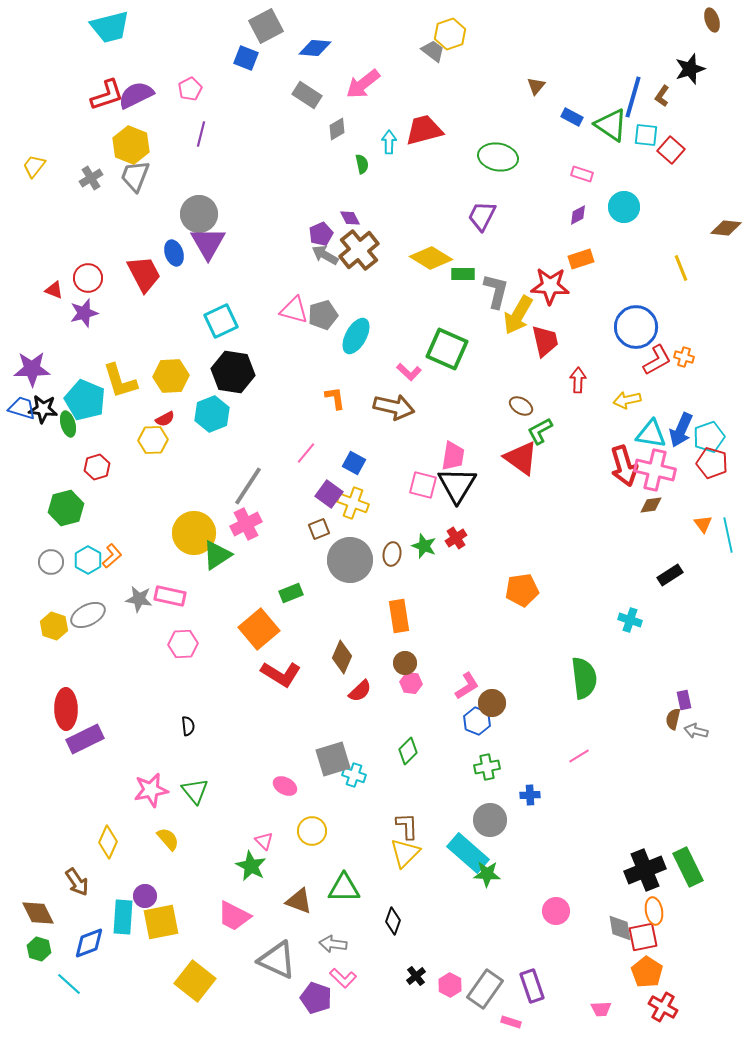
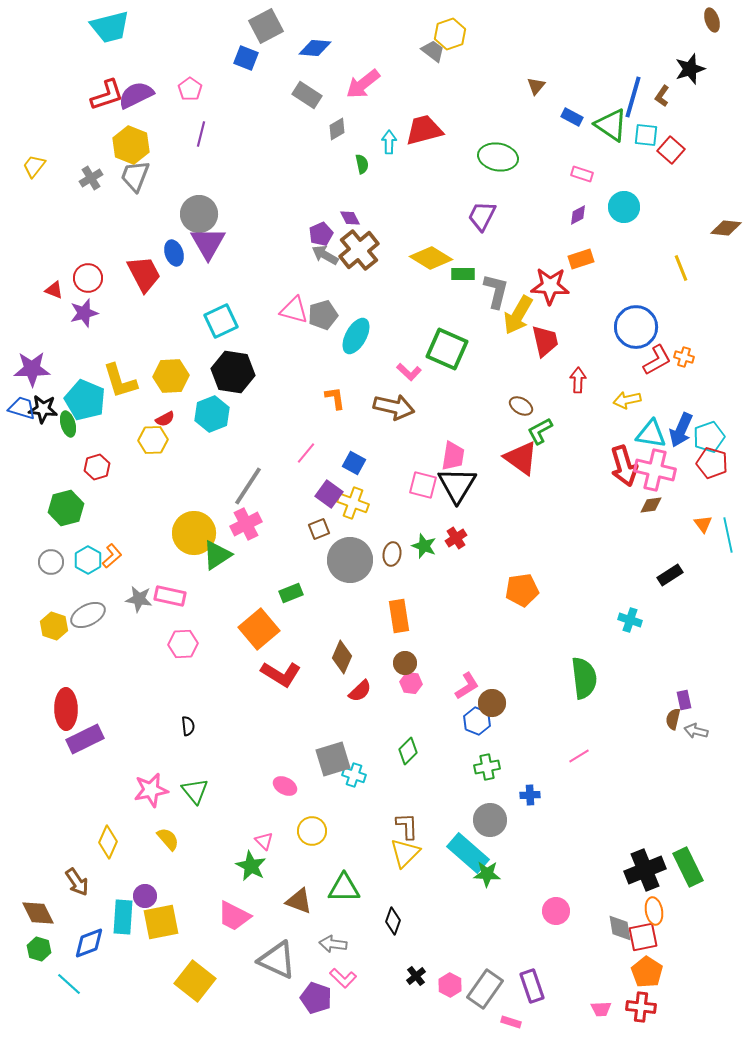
pink pentagon at (190, 89): rotated 10 degrees counterclockwise
red cross at (663, 1007): moved 22 px left; rotated 24 degrees counterclockwise
